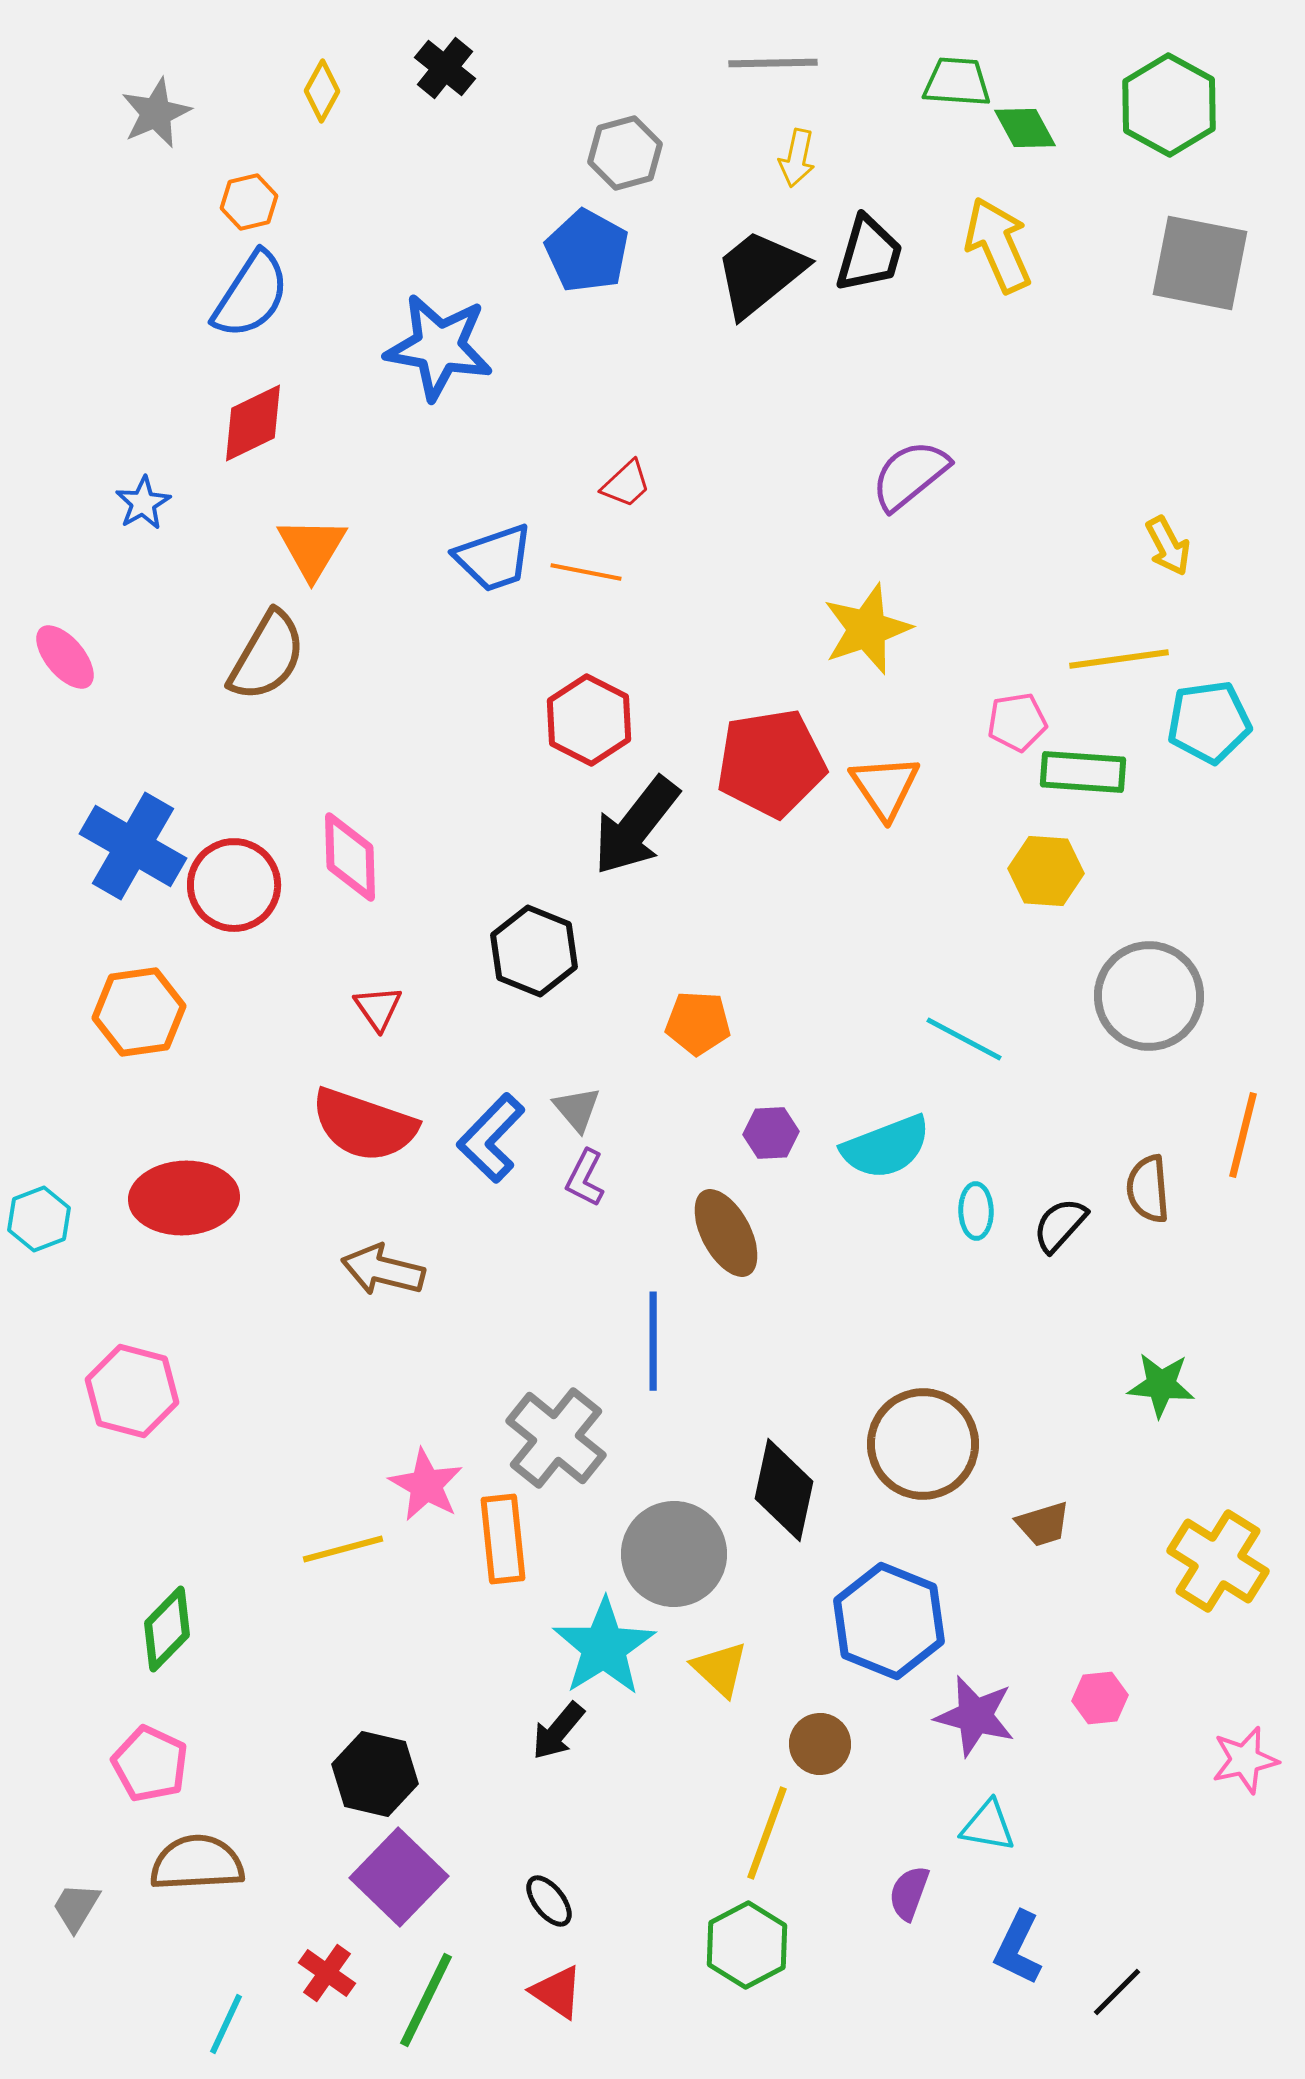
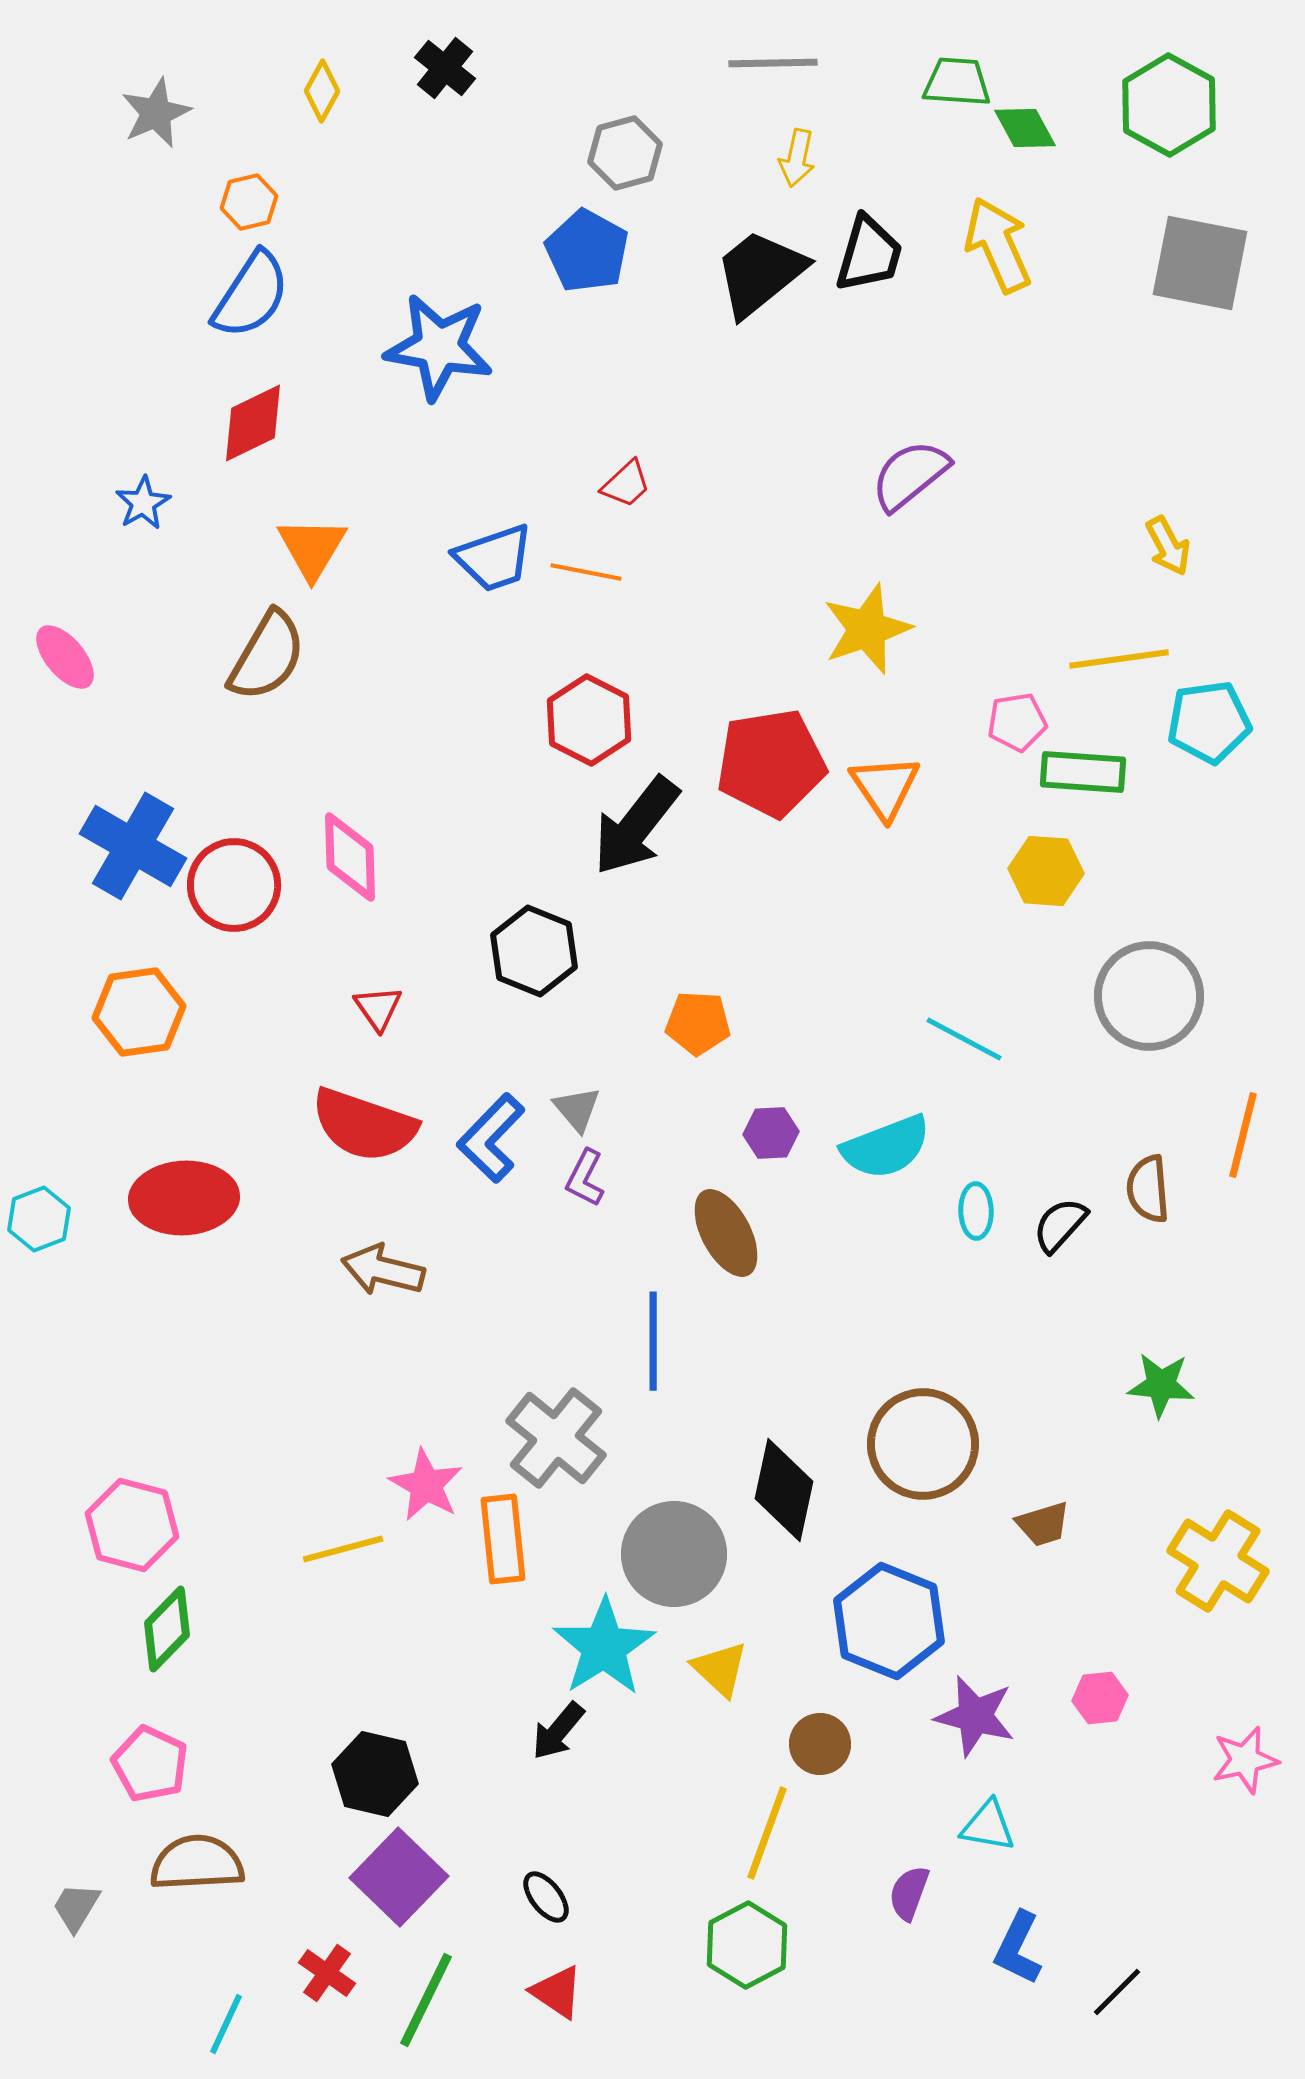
pink hexagon at (132, 1391): moved 134 px down
black ellipse at (549, 1901): moved 3 px left, 4 px up
